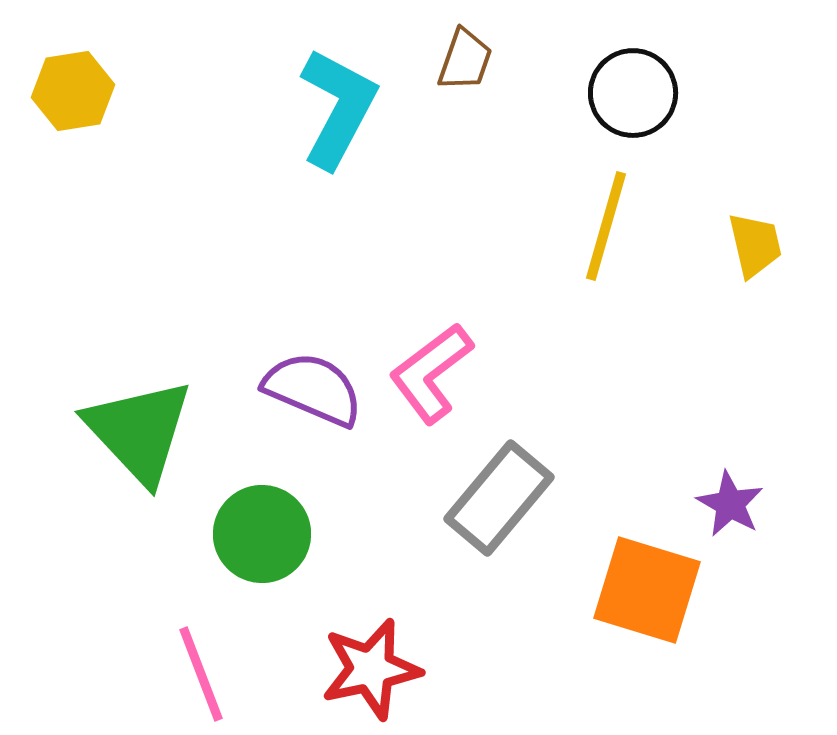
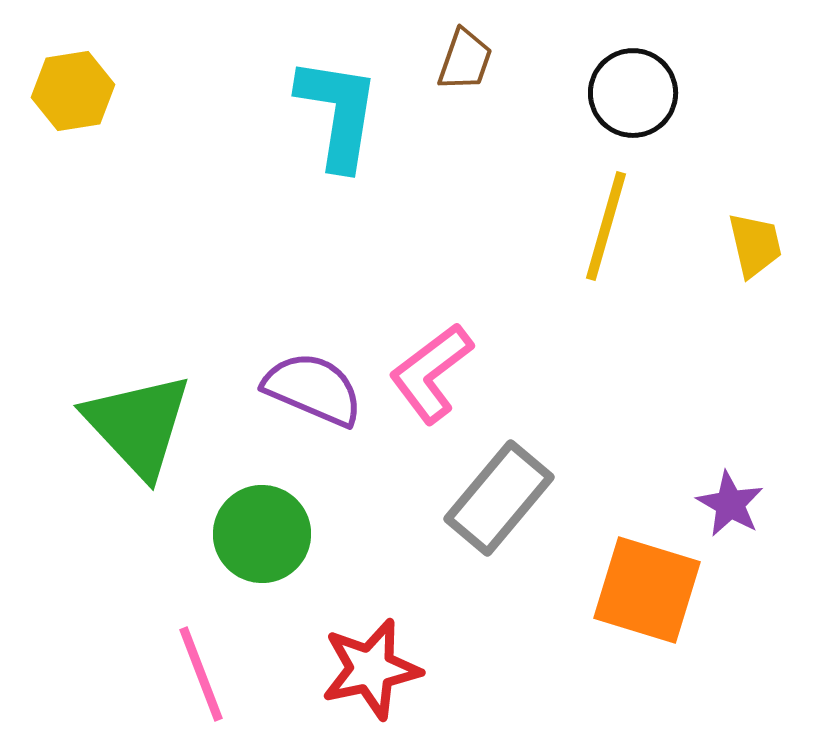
cyan L-shape: moved 5 px down; rotated 19 degrees counterclockwise
green triangle: moved 1 px left, 6 px up
